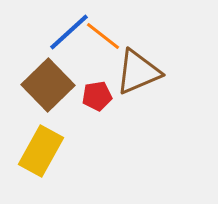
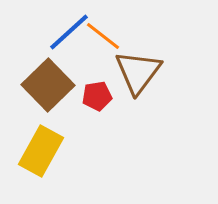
brown triangle: rotated 30 degrees counterclockwise
